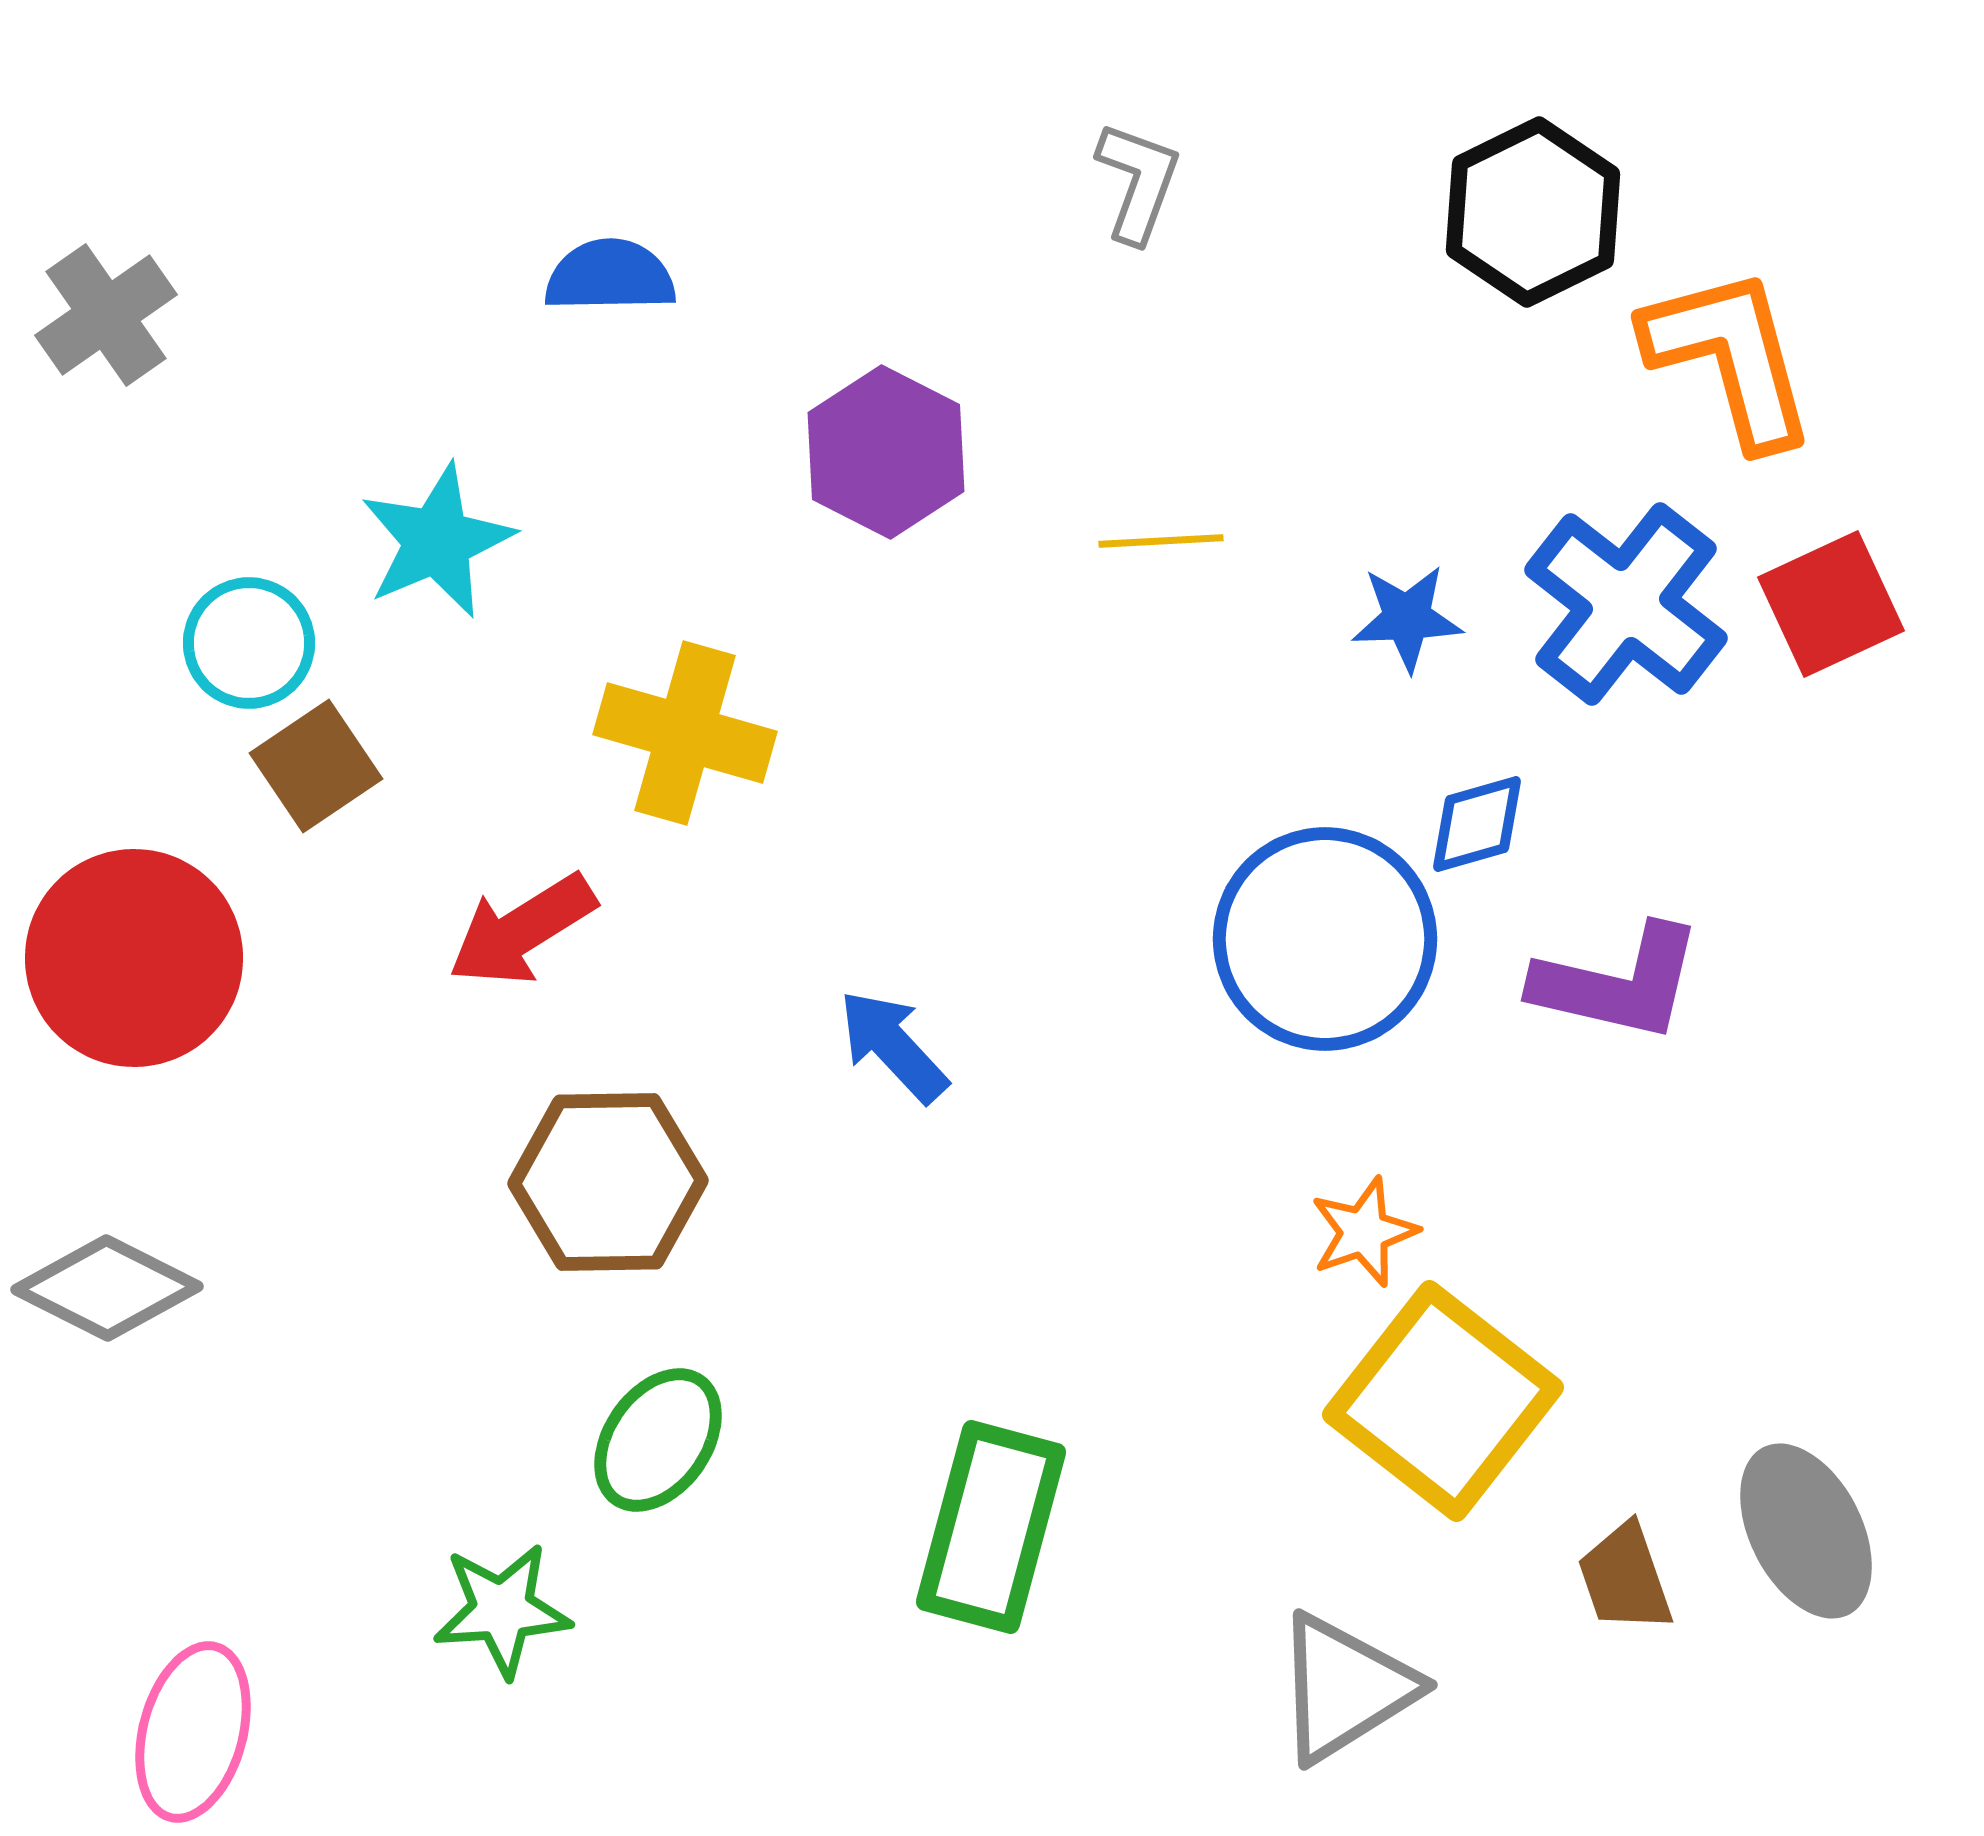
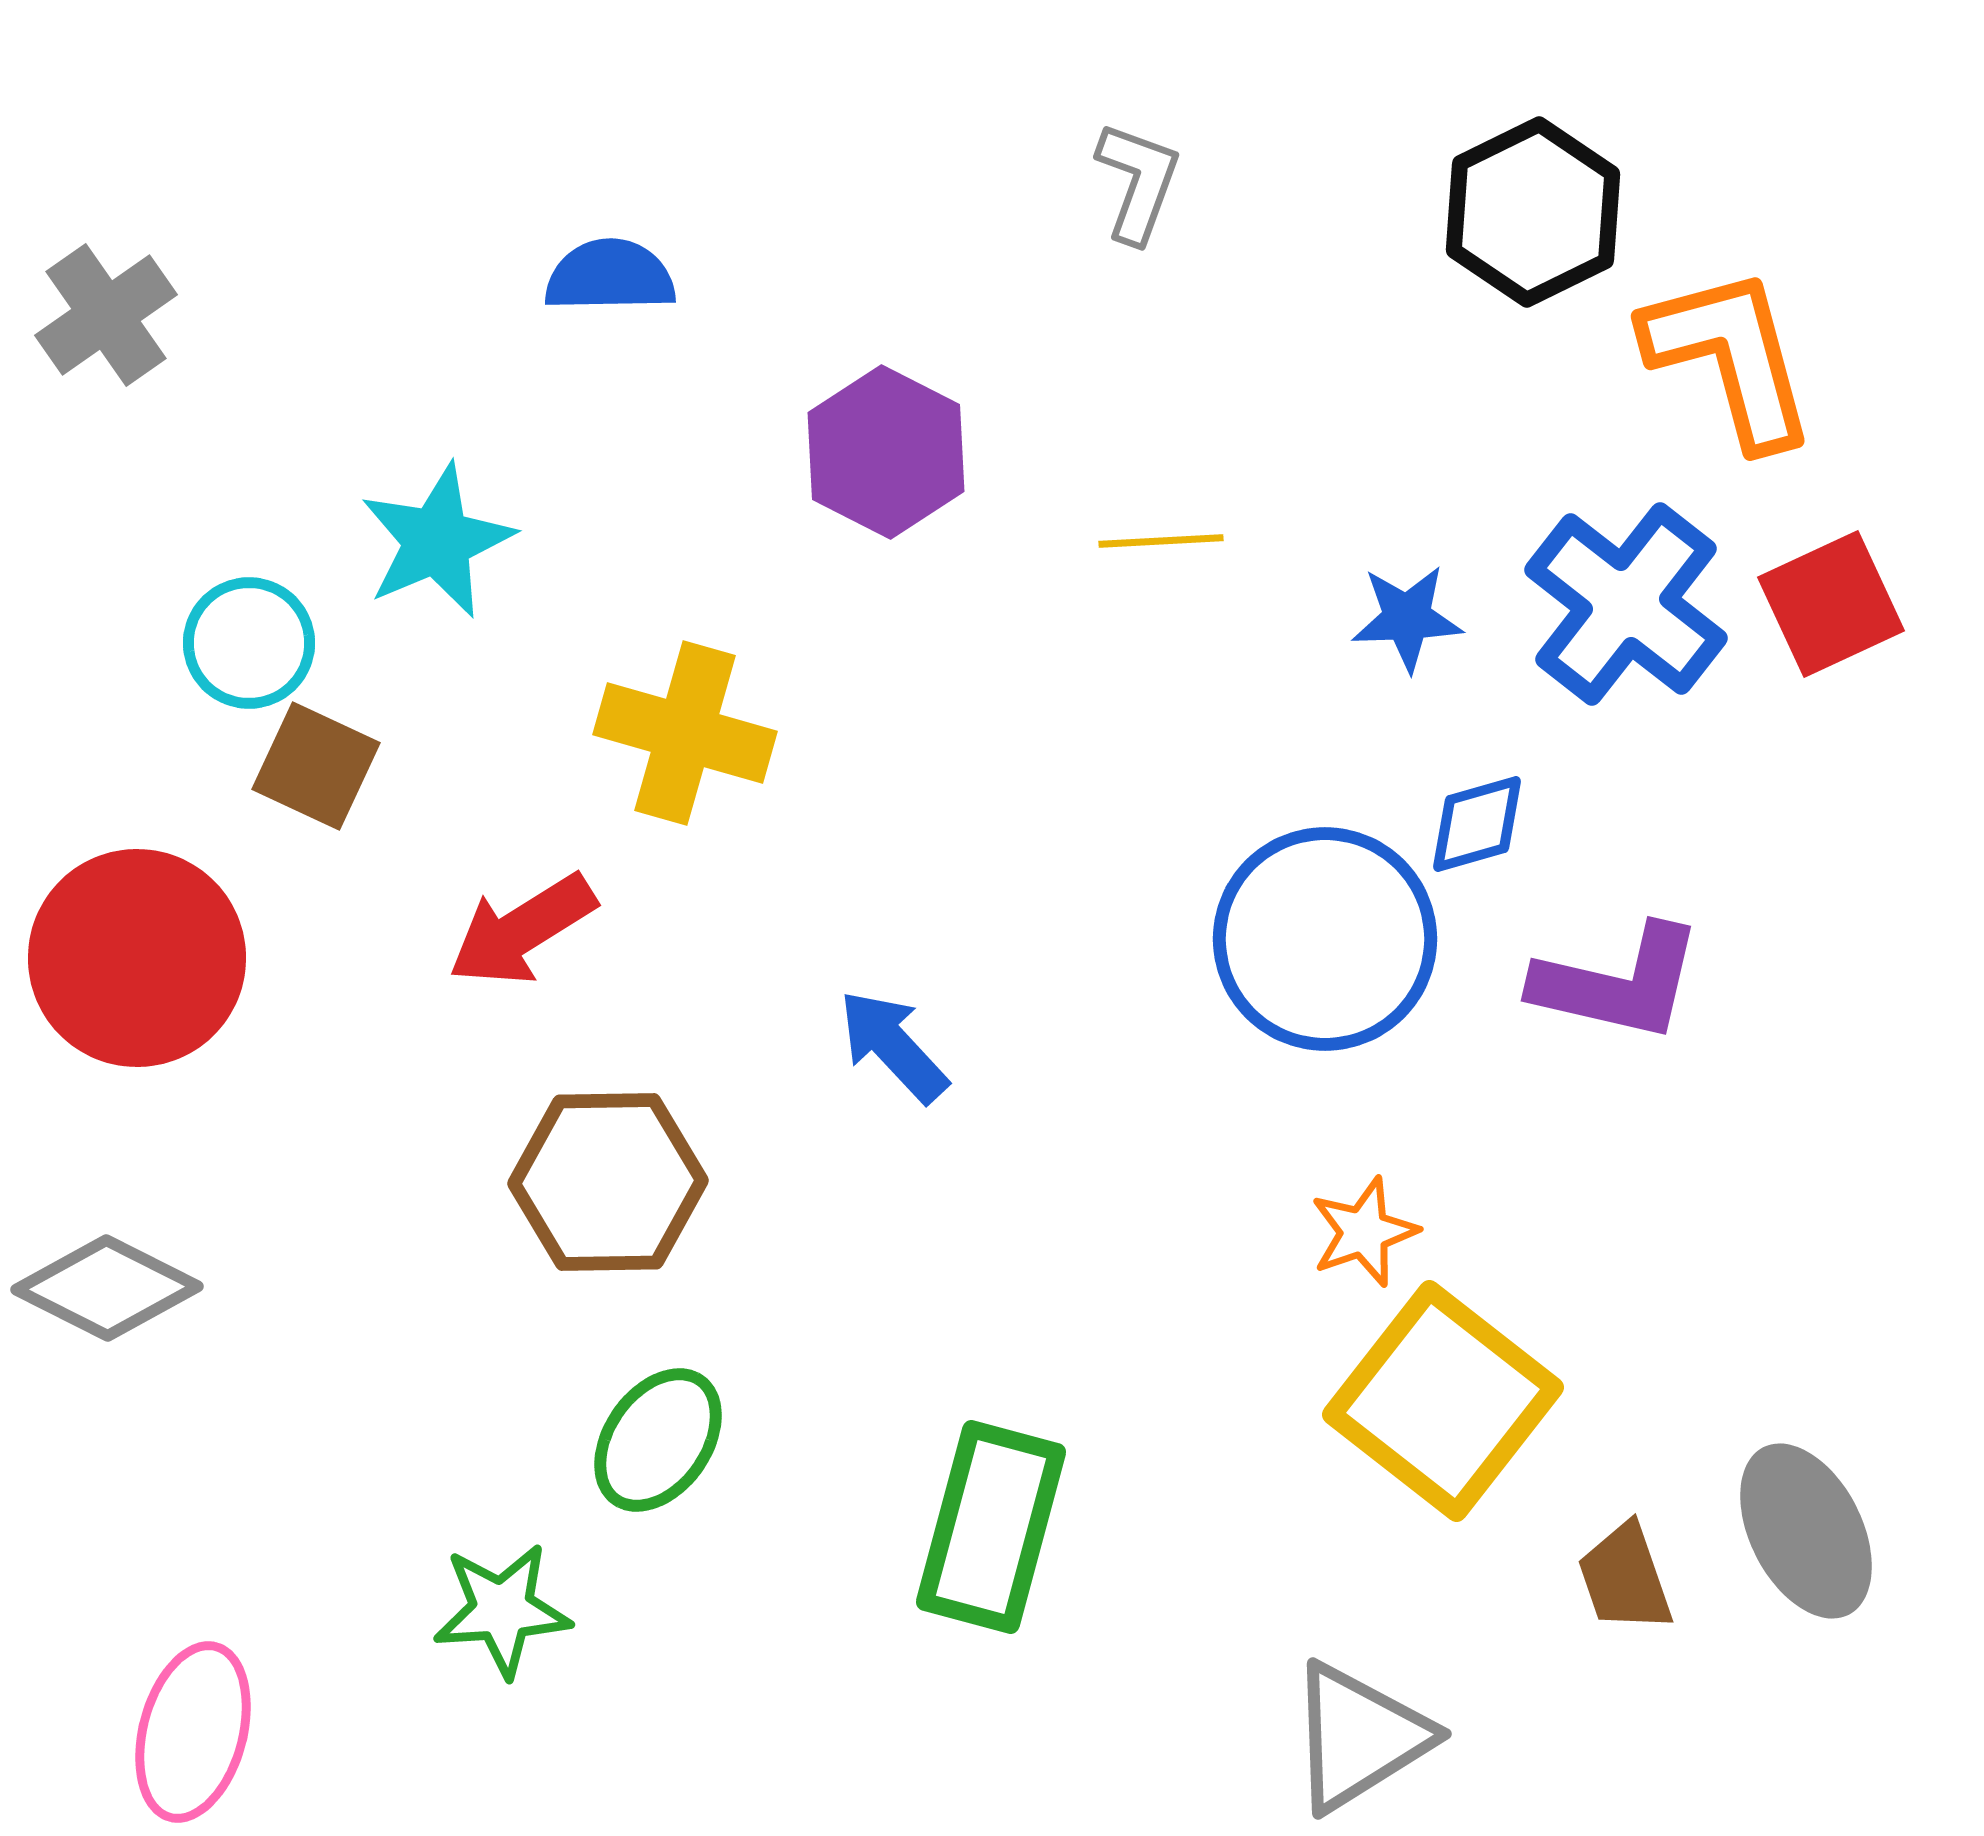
brown square: rotated 31 degrees counterclockwise
red circle: moved 3 px right
gray triangle: moved 14 px right, 49 px down
